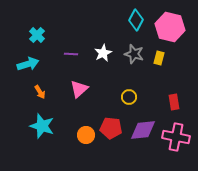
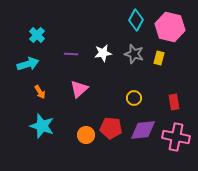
white star: rotated 18 degrees clockwise
yellow circle: moved 5 px right, 1 px down
